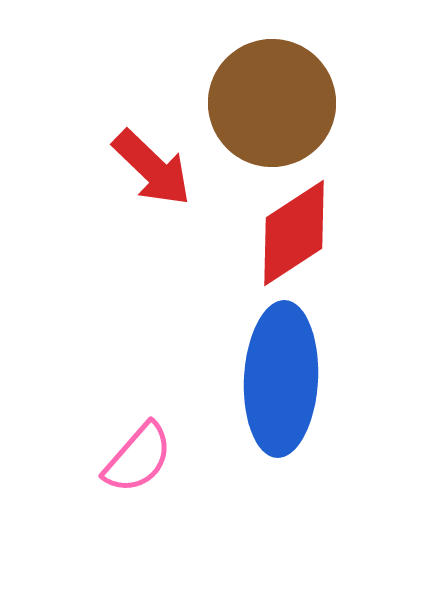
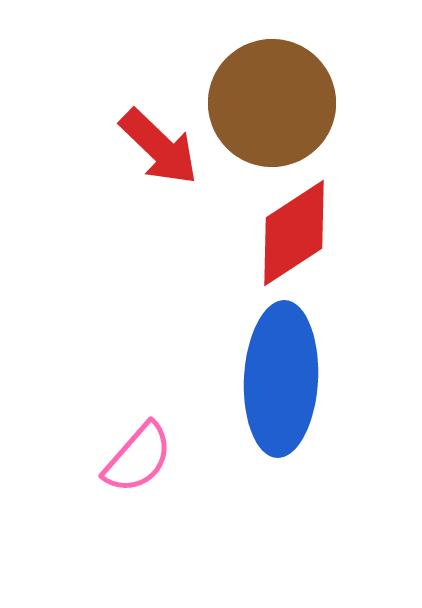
red arrow: moved 7 px right, 21 px up
